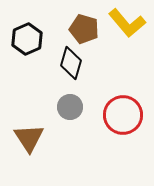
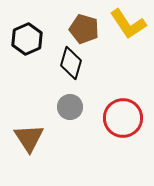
yellow L-shape: moved 1 px right, 1 px down; rotated 6 degrees clockwise
red circle: moved 3 px down
